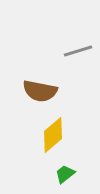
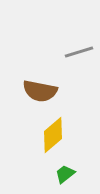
gray line: moved 1 px right, 1 px down
